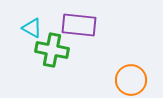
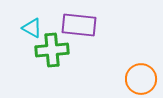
green cross: rotated 16 degrees counterclockwise
orange circle: moved 10 px right, 1 px up
